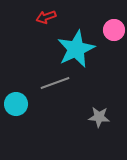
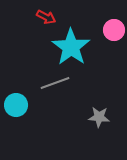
red arrow: rotated 132 degrees counterclockwise
cyan star: moved 5 px left, 2 px up; rotated 12 degrees counterclockwise
cyan circle: moved 1 px down
